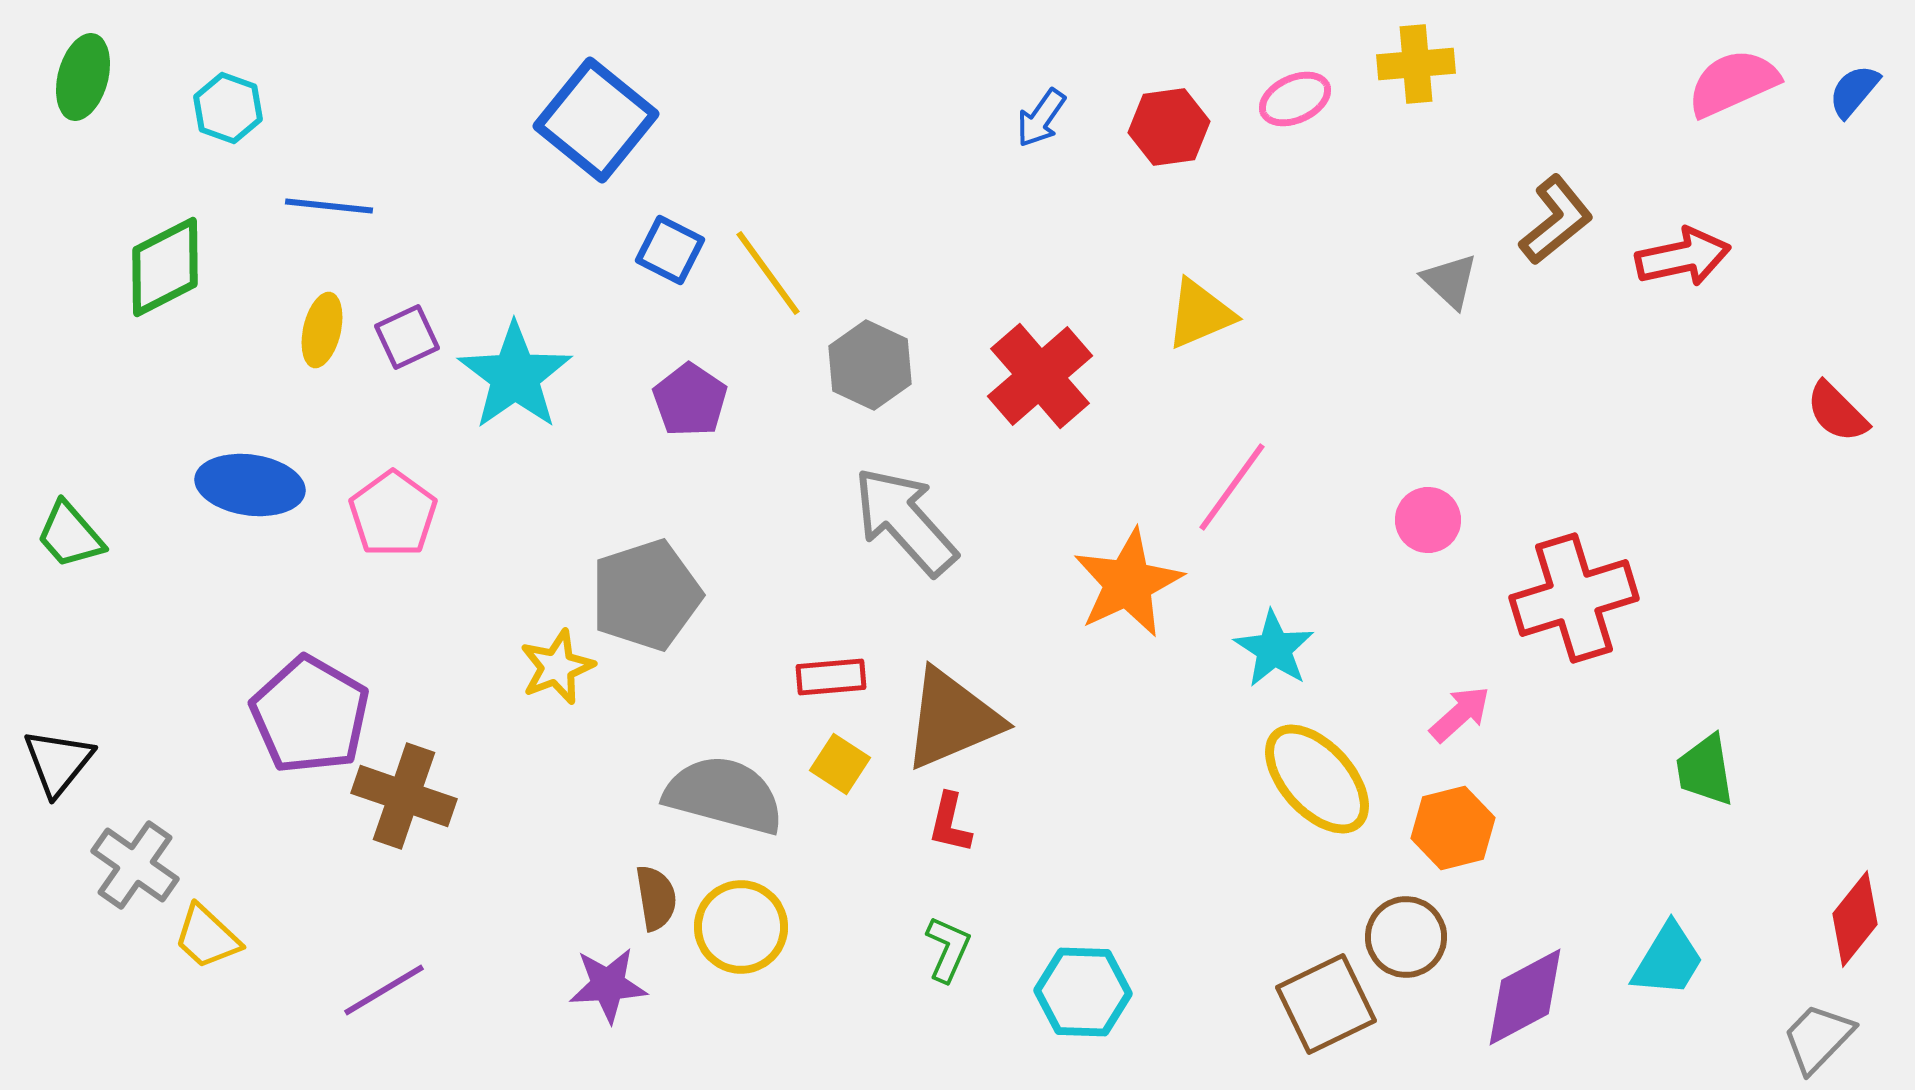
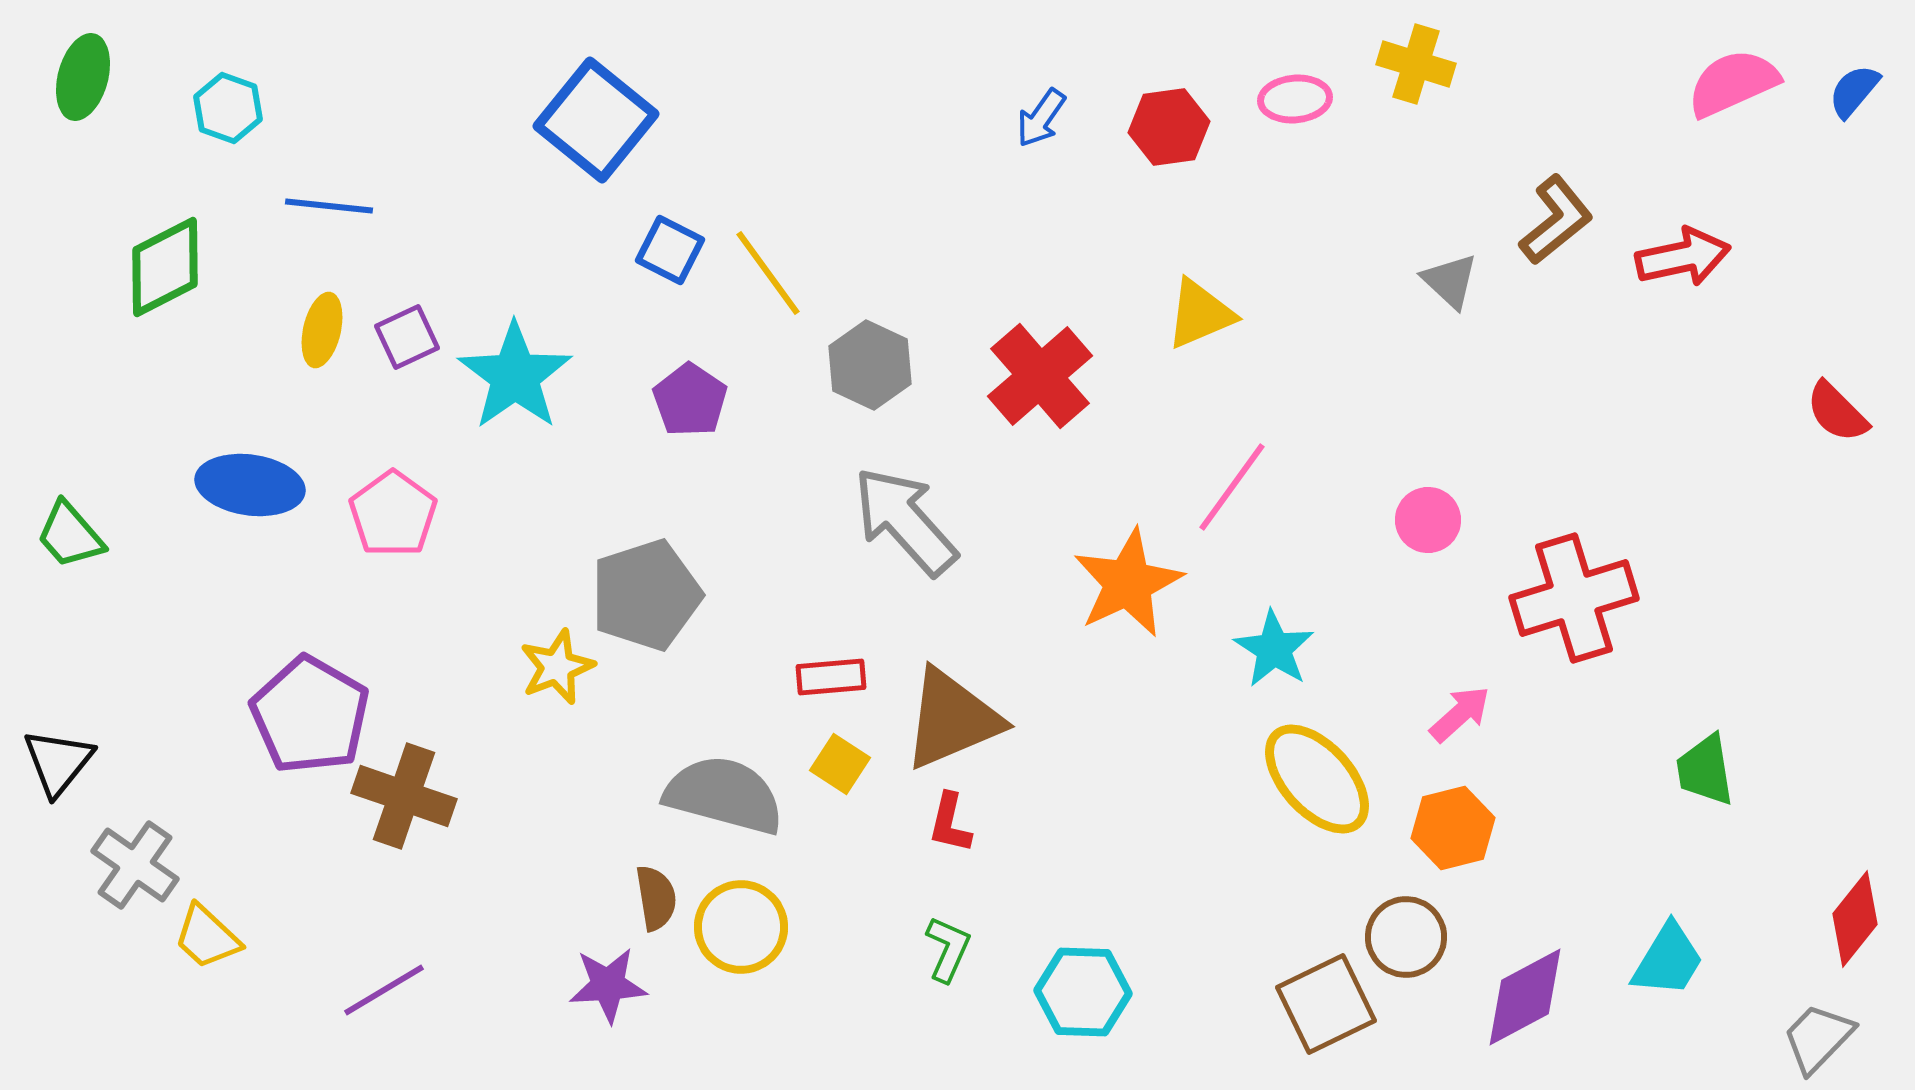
yellow cross at (1416, 64): rotated 22 degrees clockwise
pink ellipse at (1295, 99): rotated 20 degrees clockwise
